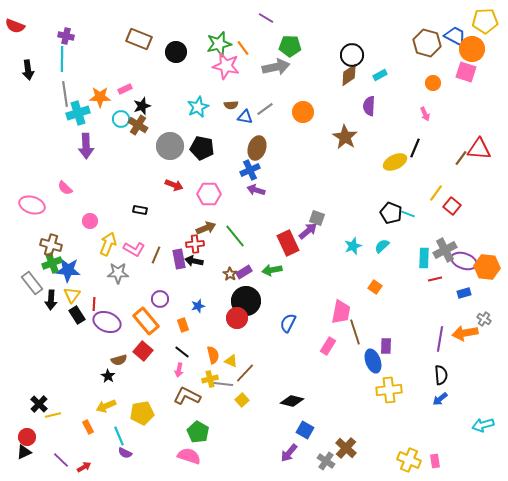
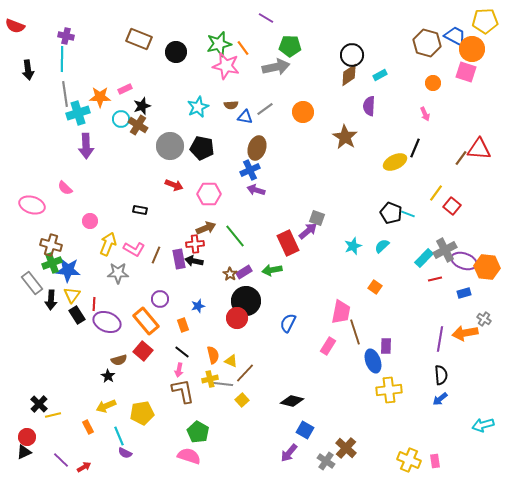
cyan rectangle at (424, 258): rotated 42 degrees clockwise
brown L-shape at (187, 396): moved 4 px left, 5 px up; rotated 52 degrees clockwise
